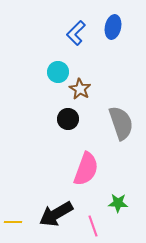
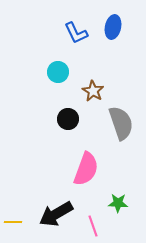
blue L-shape: rotated 70 degrees counterclockwise
brown star: moved 13 px right, 2 px down
